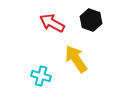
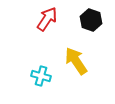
red arrow: moved 5 px left, 4 px up; rotated 95 degrees clockwise
yellow arrow: moved 2 px down
